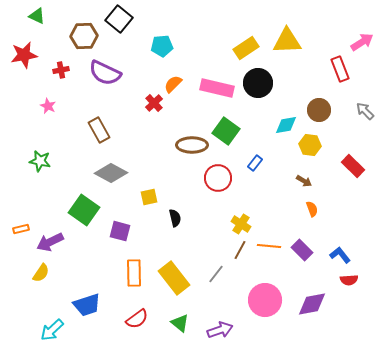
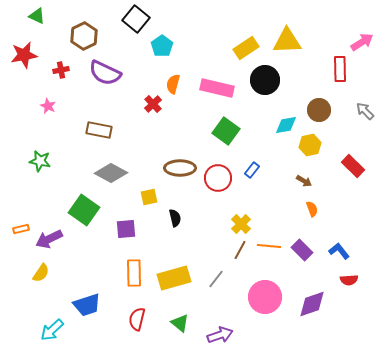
black square at (119, 19): moved 17 px right
brown hexagon at (84, 36): rotated 24 degrees counterclockwise
cyan pentagon at (162, 46): rotated 30 degrees counterclockwise
red rectangle at (340, 69): rotated 20 degrees clockwise
black circle at (258, 83): moved 7 px right, 3 px up
orange semicircle at (173, 84): rotated 30 degrees counterclockwise
red cross at (154, 103): moved 1 px left, 1 px down
brown rectangle at (99, 130): rotated 50 degrees counterclockwise
brown ellipse at (192, 145): moved 12 px left, 23 px down
yellow hexagon at (310, 145): rotated 20 degrees counterclockwise
blue rectangle at (255, 163): moved 3 px left, 7 px down
yellow cross at (241, 224): rotated 12 degrees clockwise
purple square at (120, 231): moved 6 px right, 2 px up; rotated 20 degrees counterclockwise
purple arrow at (50, 242): moved 1 px left, 3 px up
blue L-shape at (340, 255): moved 1 px left, 4 px up
gray line at (216, 274): moved 5 px down
yellow rectangle at (174, 278): rotated 68 degrees counterclockwise
pink circle at (265, 300): moved 3 px up
purple diamond at (312, 304): rotated 8 degrees counterclockwise
red semicircle at (137, 319): rotated 140 degrees clockwise
purple arrow at (220, 330): moved 5 px down
